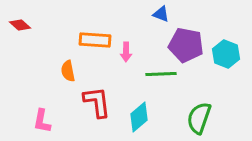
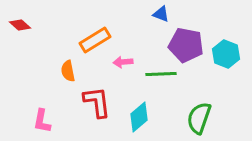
orange rectangle: rotated 36 degrees counterclockwise
pink arrow: moved 3 px left, 10 px down; rotated 84 degrees clockwise
